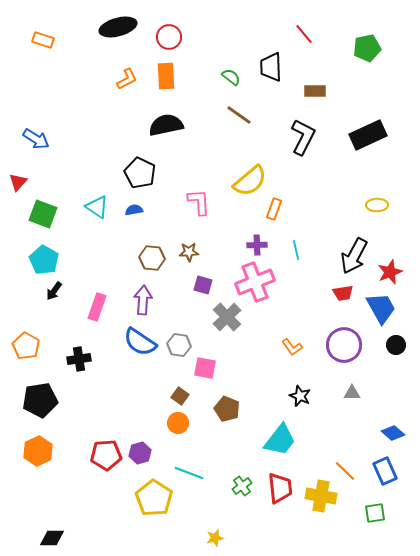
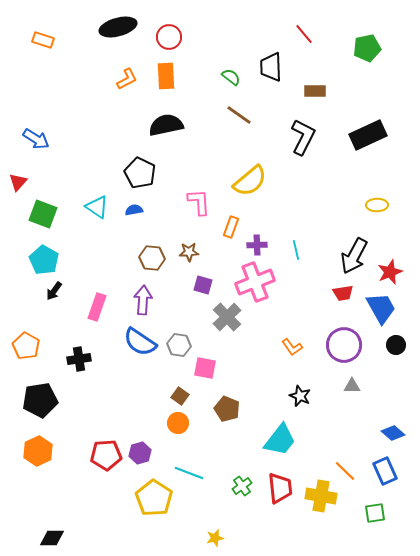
orange rectangle at (274, 209): moved 43 px left, 18 px down
gray triangle at (352, 393): moved 7 px up
